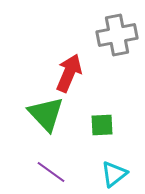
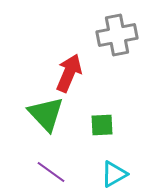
cyan triangle: rotated 8 degrees clockwise
